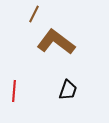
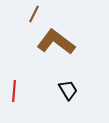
black trapezoid: rotated 50 degrees counterclockwise
